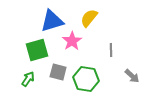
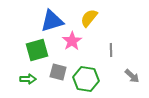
green arrow: rotated 56 degrees clockwise
